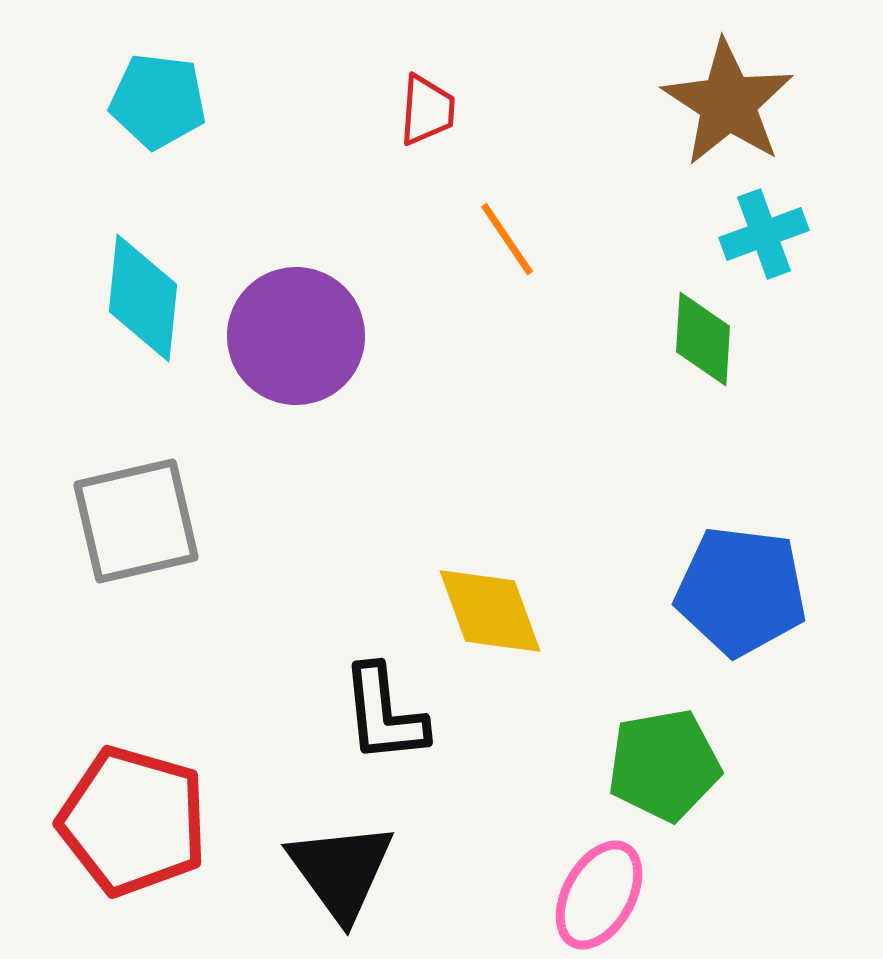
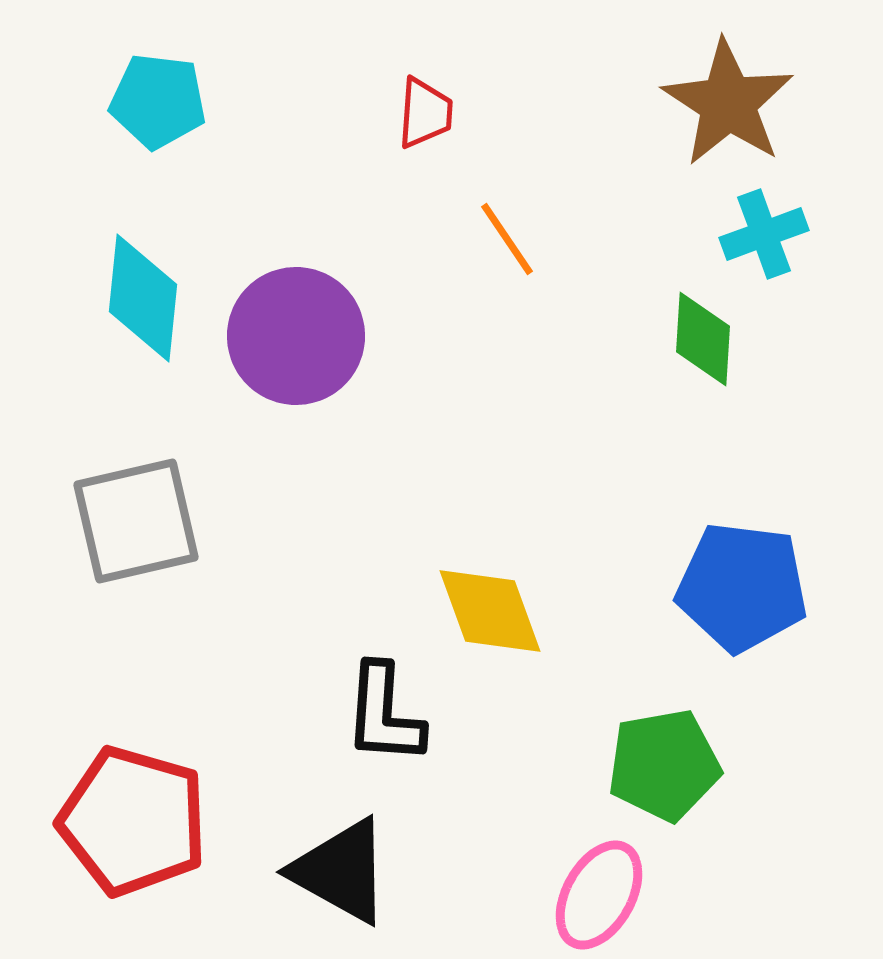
red trapezoid: moved 2 px left, 3 px down
blue pentagon: moved 1 px right, 4 px up
black L-shape: rotated 10 degrees clockwise
black triangle: rotated 25 degrees counterclockwise
